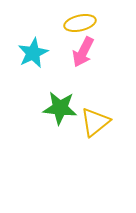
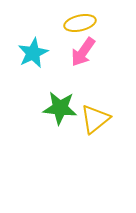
pink arrow: rotated 8 degrees clockwise
yellow triangle: moved 3 px up
